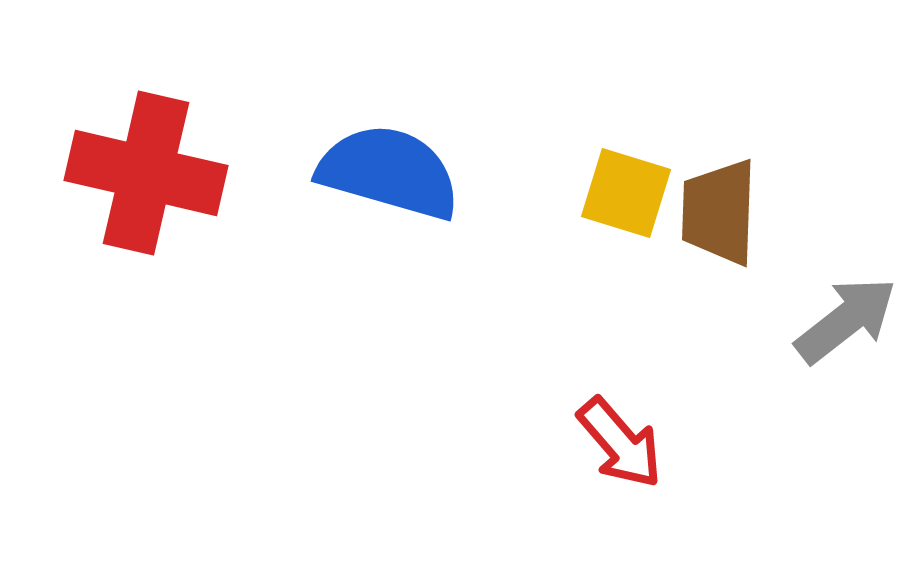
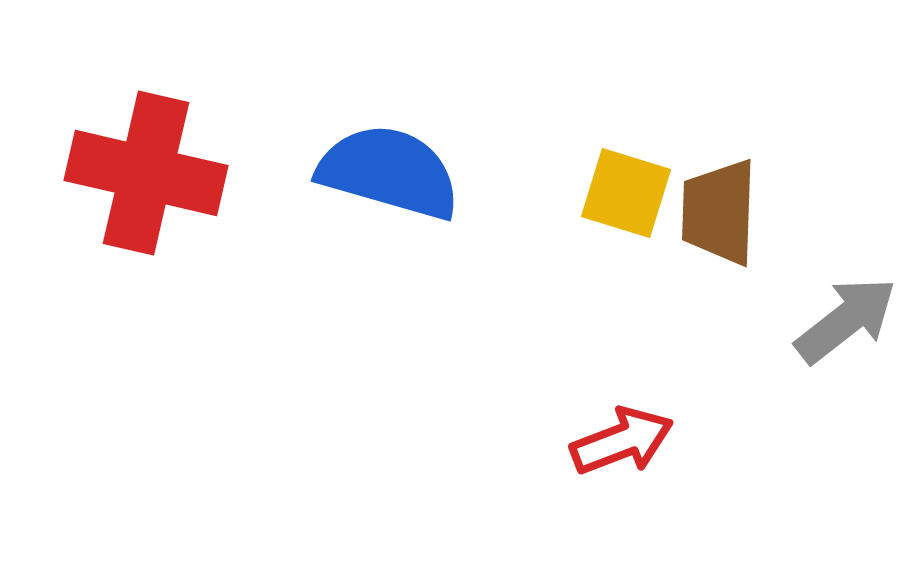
red arrow: moved 2 px right, 2 px up; rotated 70 degrees counterclockwise
